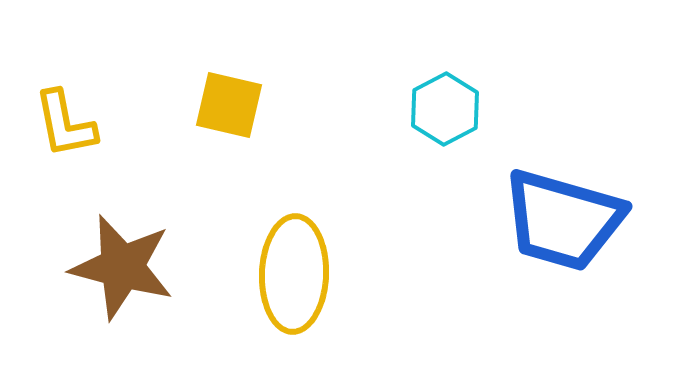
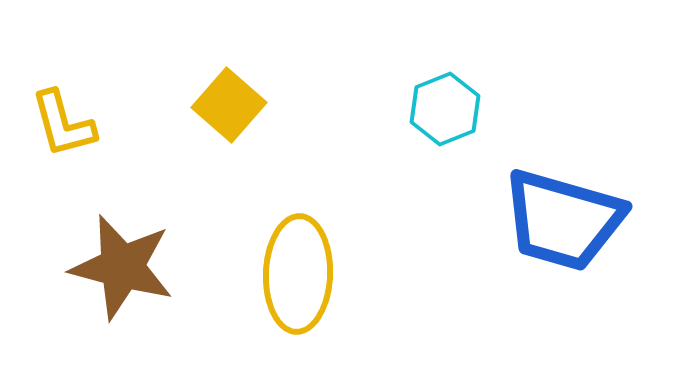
yellow square: rotated 28 degrees clockwise
cyan hexagon: rotated 6 degrees clockwise
yellow L-shape: moved 2 px left; rotated 4 degrees counterclockwise
yellow ellipse: moved 4 px right
